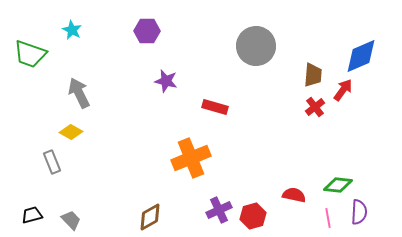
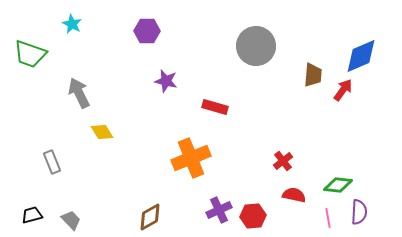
cyan star: moved 6 px up
red cross: moved 32 px left, 54 px down
yellow diamond: moved 31 px right; rotated 30 degrees clockwise
red hexagon: rotated 10 degrees clockwise
